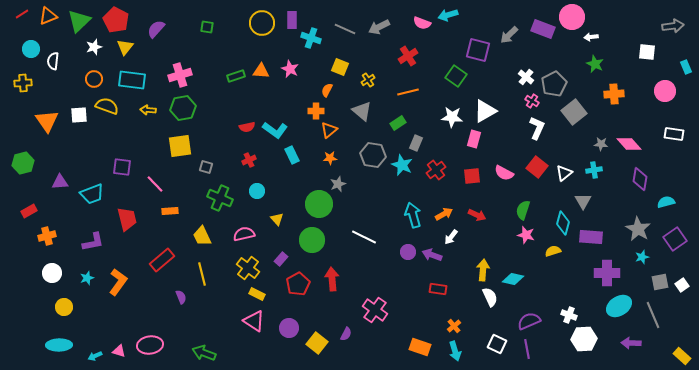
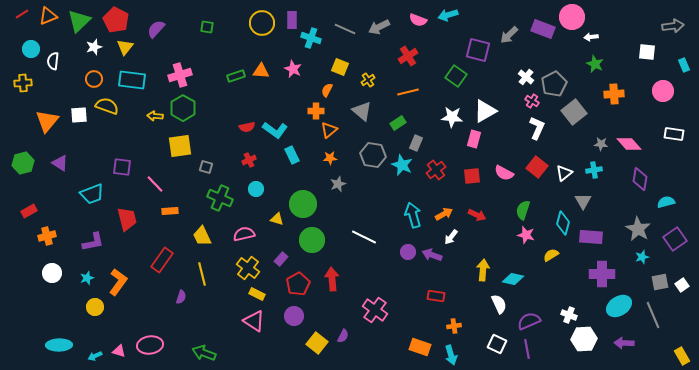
pink semicircle at (422, 23): moved 4 px left, 3 px up
cyan rectangle at (686, 67): moved 2 px left, 2 px up
pink star at (290, 69): moved 3 px right
pink circle at (665, 91): moved 2 px left
green hexagon at (183, 108): rotated 20 degrees counterclockwise
yellow arrow at (148, 110): moved 7 px right, 6 px down
orange triangle at (47, 121): rotated 15 degrees clockwise
purple triangle at (60, 182): moved 19 px up; rotated 36 degrees clockwise
cyan circle at (257, 191): moved 1 px left, 2 px up
green circle at (319, 204): moved 16 px left
yellow triangle at (277, 219): rotated 32 degrees counterclockwise
yellow semicircle at (553, 251): moved 2 px left, 4 px down; rotated 14 degrees counterclockwise
red rectangle at (162, 260): rotated 15 degrees counterclockwise
purple cross at (607, 273): moved 5 px left, 1 px down
red rectangle at (438, 289): moved 2 px left, 7 px down
purple semicircle at (181, 297): rotated 40 degrees clockwise
white semicircle at (490, 297): moved 9 px right, 7 px down
yellow circle at (64, 307): moved 31 px right
orange cross at (454, 326): rotated 32 degrees clockwise
purple circle at (289, 328): moved 5 px right, 12 px up
purple semicircle at (346, 334): moved 3 px left, 2 px down
purple arrow at (631, 343): moved 7 px left
cyan arrow at (455, 351): moved 4 px left, 4 px down
yellow rectangle at (682, 356): rotated 18 degrees clockwise
